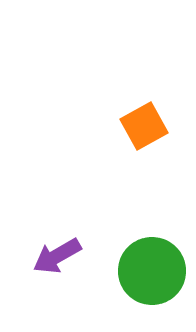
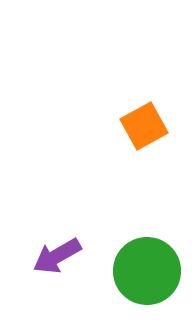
green circle: moved 5 px left
